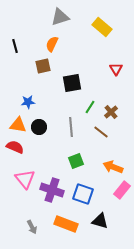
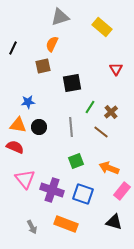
black line: moved 2 px left, 2 px down; rotated 40 degrees clockwise
orange arrow: moved 4 px left, 1 px down
pink rectangle: moved 1 px down
black triangle: moved 14 px right, 1 px down
